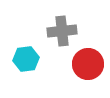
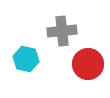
cyan hexagon: rotated 20 degrees clockwise
